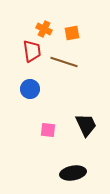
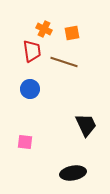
pink square: moved 23 px left, 12 px down
